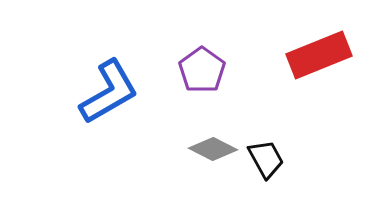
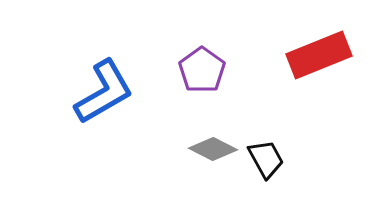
blue L-shape: moved 5 px left
